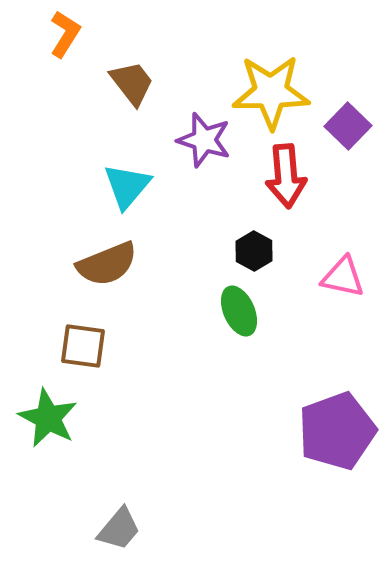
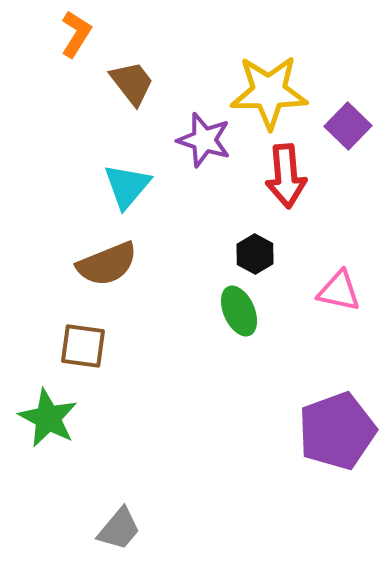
orange L-shape: moved 11 px right
yellow star: moved 2 px left
black hexagon: moved 1 px right, 3 px down
pink triangle: moved 4 px left, 14 px down
